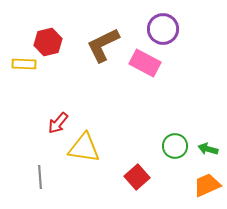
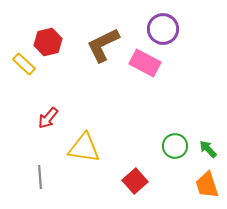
yellow rectangle: rotated 40 degrees clockwise
red arrow: moved 10 px left, 5 px up
green arrow: rotated 30 degrees clockwise
red square: moved 2 px left, 4 px down
orange trapezoid: rotated 84 degrees counterclockwise
